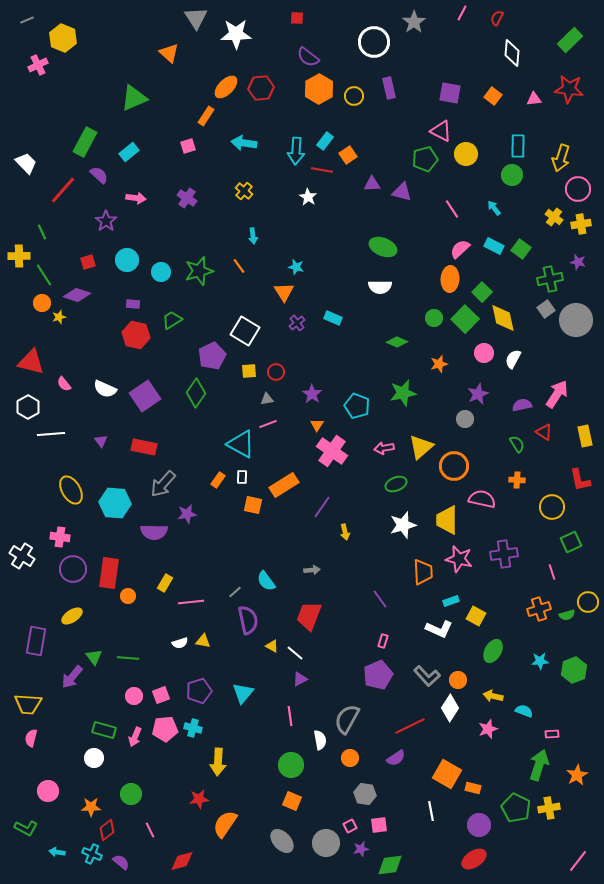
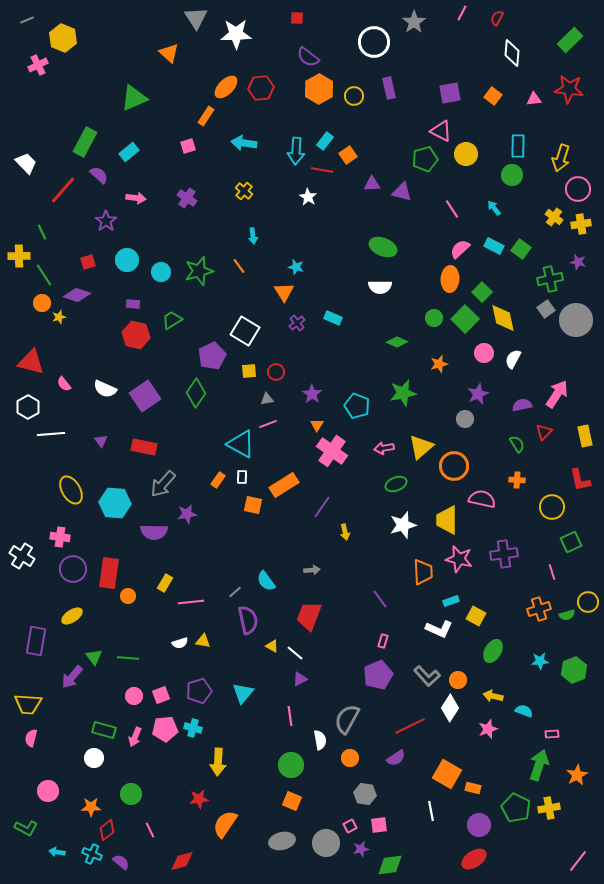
purple square at (450, 93): rotated 20 degrees counterclockwise
red triangle at (544, 432): rotated 42 degrees clockwise
gray ellipse at (282, 841): rotated 60 degrees counterclockwise
